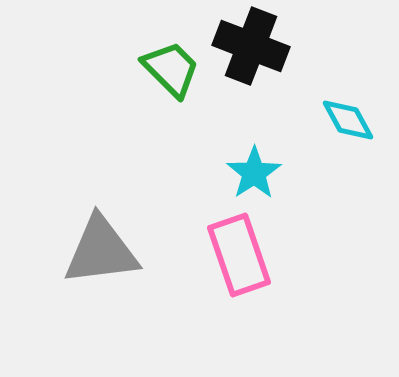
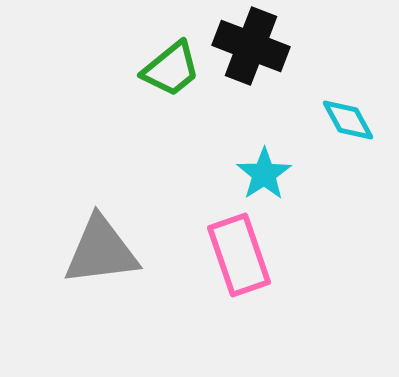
green trapezoid: rotated 96 degrees clockwise
cyan star: moved 10 px right, 1 px down
